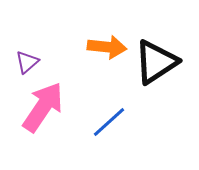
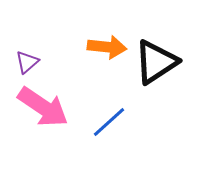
pink arrow: rotated 90 degrees clockwise
